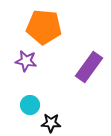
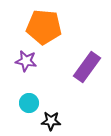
purple rectangle: moved 2 px left
cyan circle: moved 1 px left, 2 px up
black star: moved 2 px up
